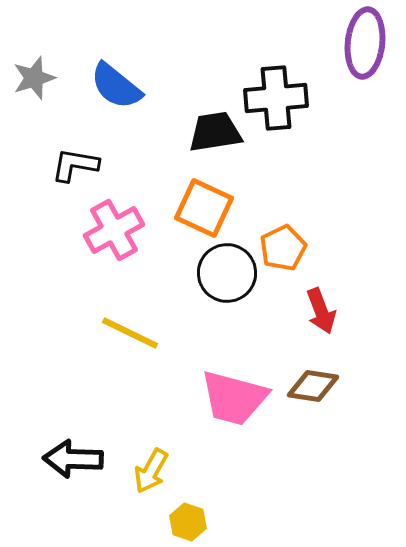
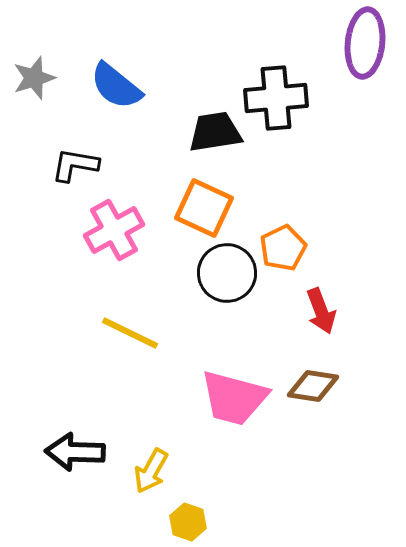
black arrow: moved 2 px right, 7 px up
